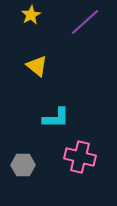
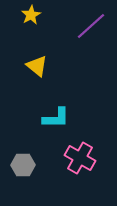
purple line: moved 6 px right, 4 px down
pink cross: moved 1 px down; rotated 16 degrees clockwise
